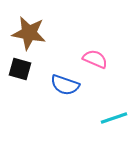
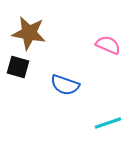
pink semicircle: moved 13 px right, 14 px up
black square: moved 2 px left, 2 px up
cyan line: moved 6 px left, 5 px down
